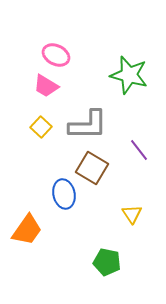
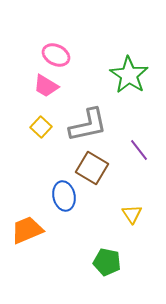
green star: rotated 18 degrees clockwise
gray L-shape: rotated 12 degrees counterclockwise
blue ellipse: moved 2 px down
orange trapezoid: rotated 148 degrees counterclockwise
